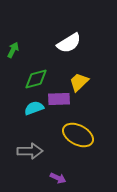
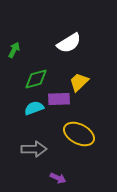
green arrow: moved 1 px right
yellow ellipse: moved 1 px right, 1 px up
gray arrow: moved 4 px right, 2 px up
